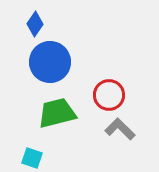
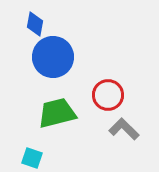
blue diamond: rotated 25 degrees counterclockwise
blue circle: moved 3 px right, 5 px up
red circle: moved 1 px left
gray L-shape: moved 4 px right
